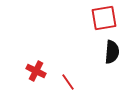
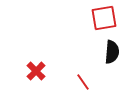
red cross: rotated 18 degrees clockwise
red line: moved 15 px right
